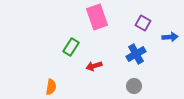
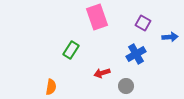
green rectangle: moved 3 px down
red arrow: moved 8 px right, 7 px down
gray circle: moved 8 px left
